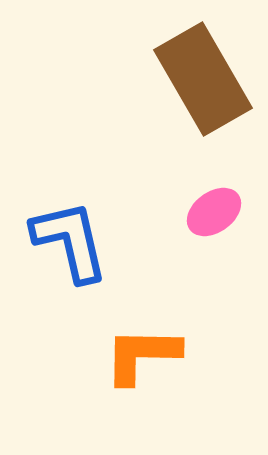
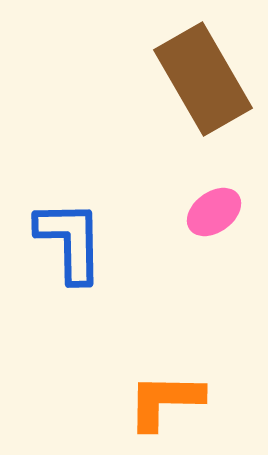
blue L-shape: rotated 12 degrees clockwise
orange L-shape: moved 23 px right, 46 px down
